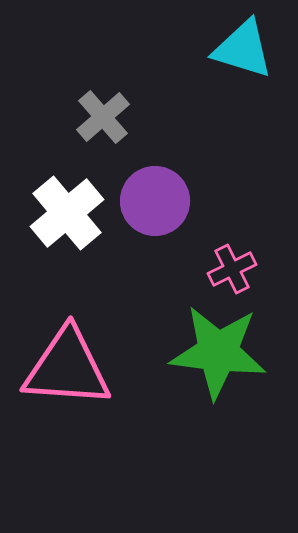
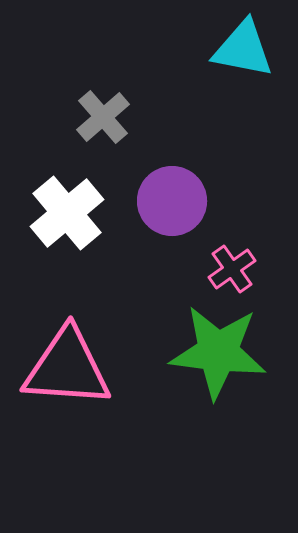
cyan triangle: rotated 6 degrees counterclockwise
purple circle: moved 17 px right
pink cross: rotated 9 degrees counterclockwise
